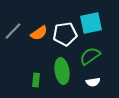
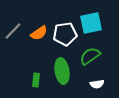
white semicircle: moved 4 px right, 2 px down
